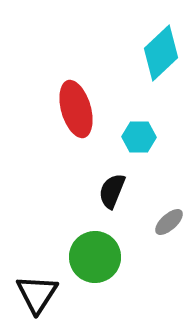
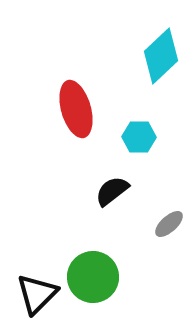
cyan diamond: moved 3 px down
black semicircle: rotated 30 degrees clockwise
gray ellipse: moved 2 px down
green circle: moved 2 px left, 20 px down
black triangle: rotated 12 degrees clockwise
